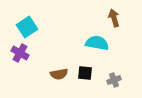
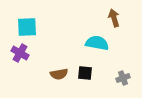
cyan square: rotated 30 degrees clockwise
gray cross: moved 9 px right, 2 px up
